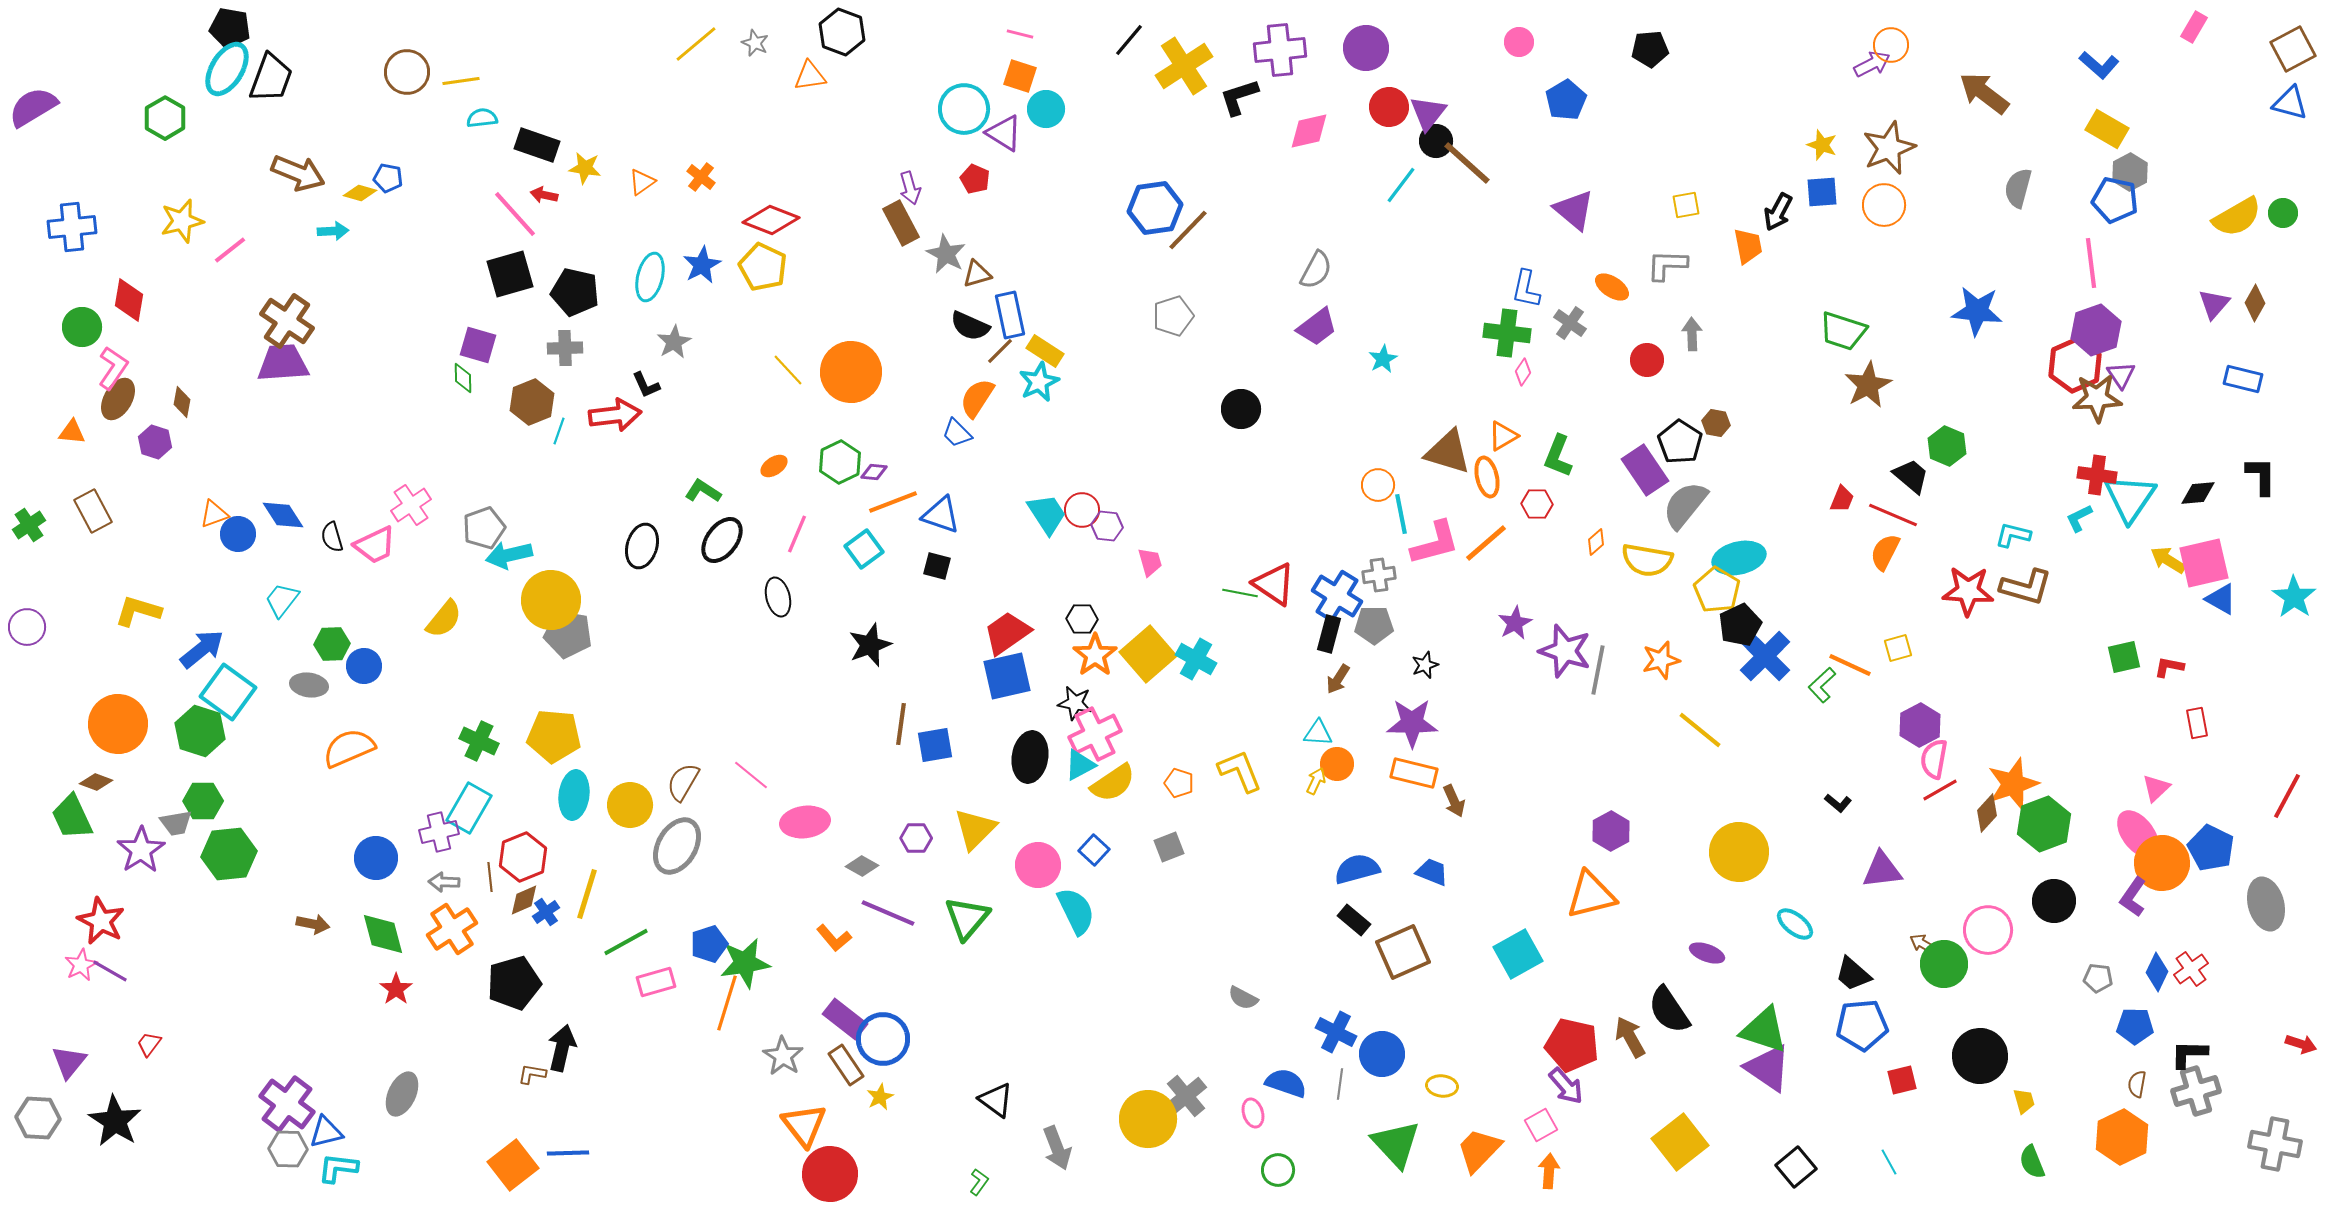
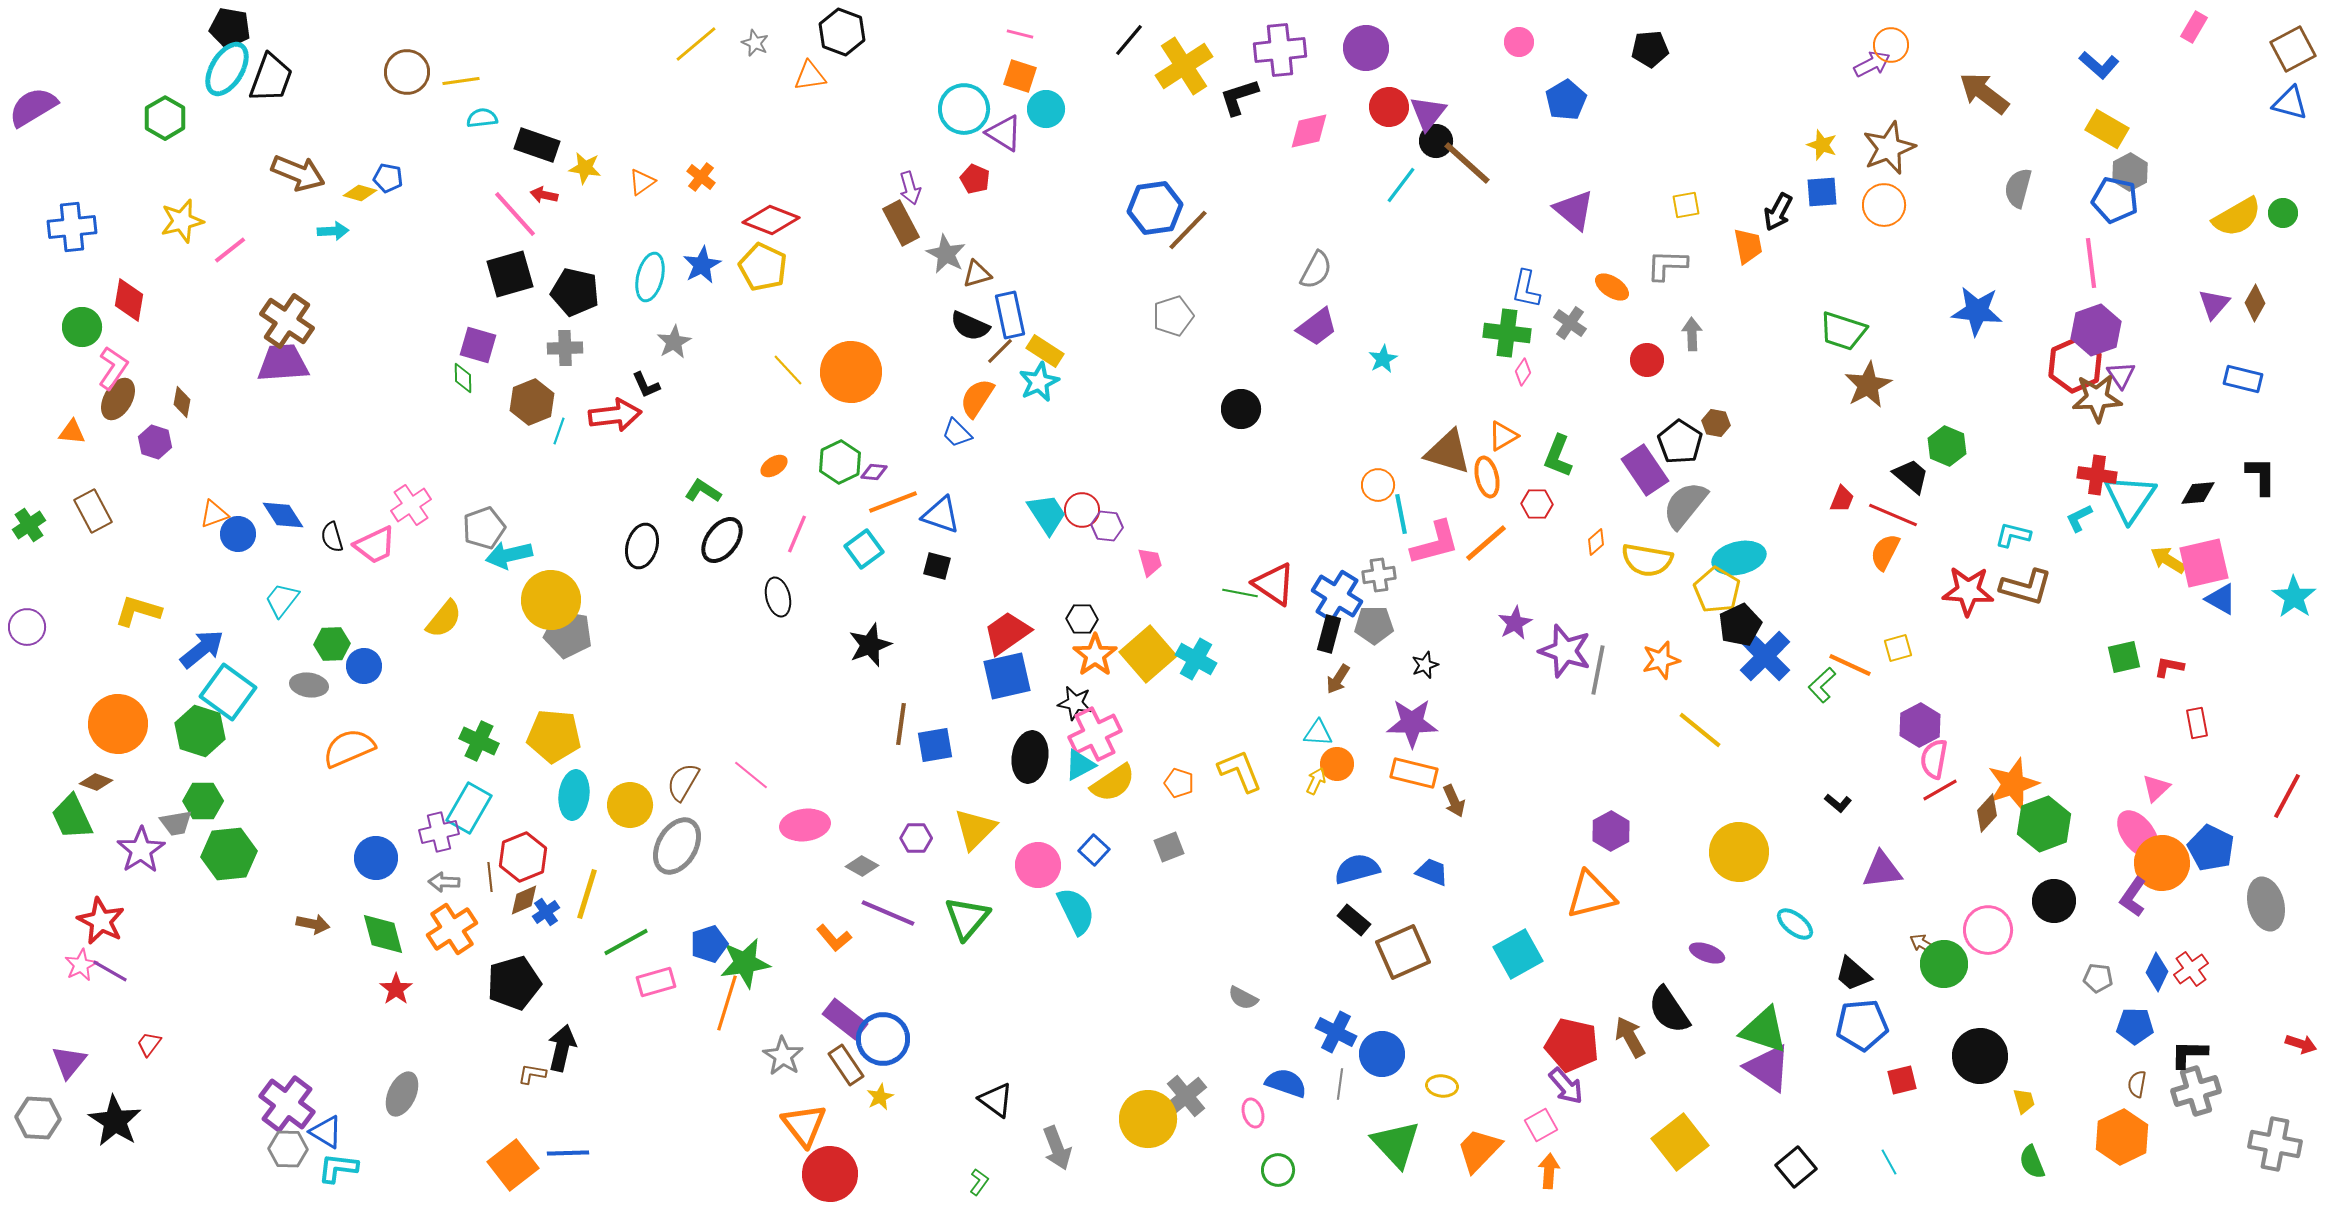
pink ellipse at (805, 822): moved 3 px down
blue triangle at (326, 1132): rotated 45 degrees clockwise
